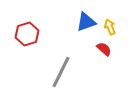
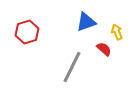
yellow arrow: moved 7 px right, 5 px down
red hexagon: moved 2 px up
gray line: moved 11 px right, 5 px up
